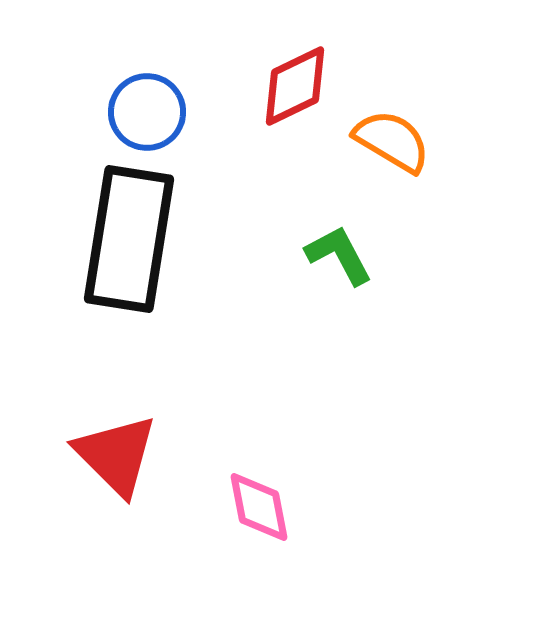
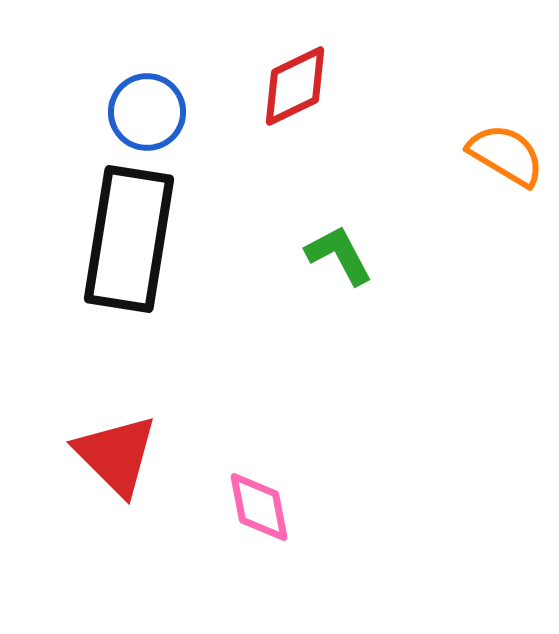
orange semicircle: moved 114 px right, 14 px down
